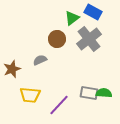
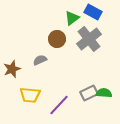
gray rectangle: rotated 36 degrees counterclockwise
